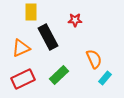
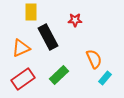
red rectangle: rotated 10 degrees counterclockwise
